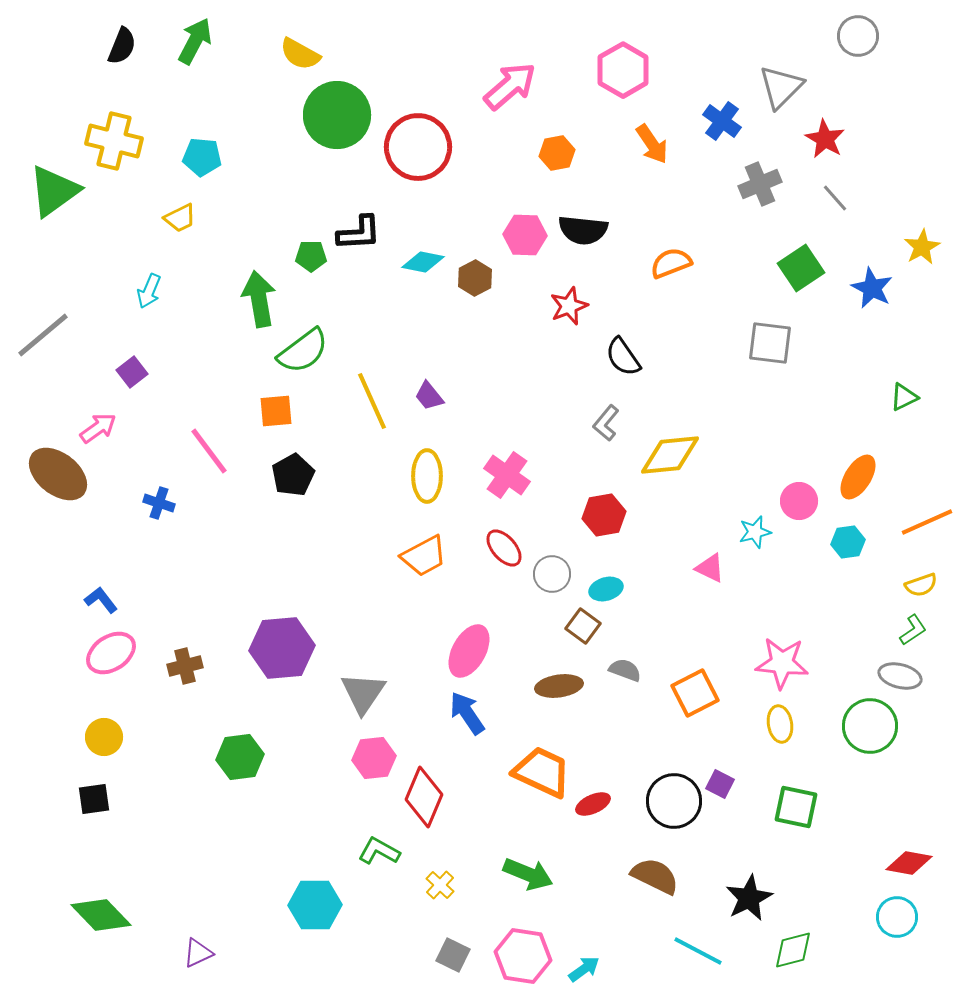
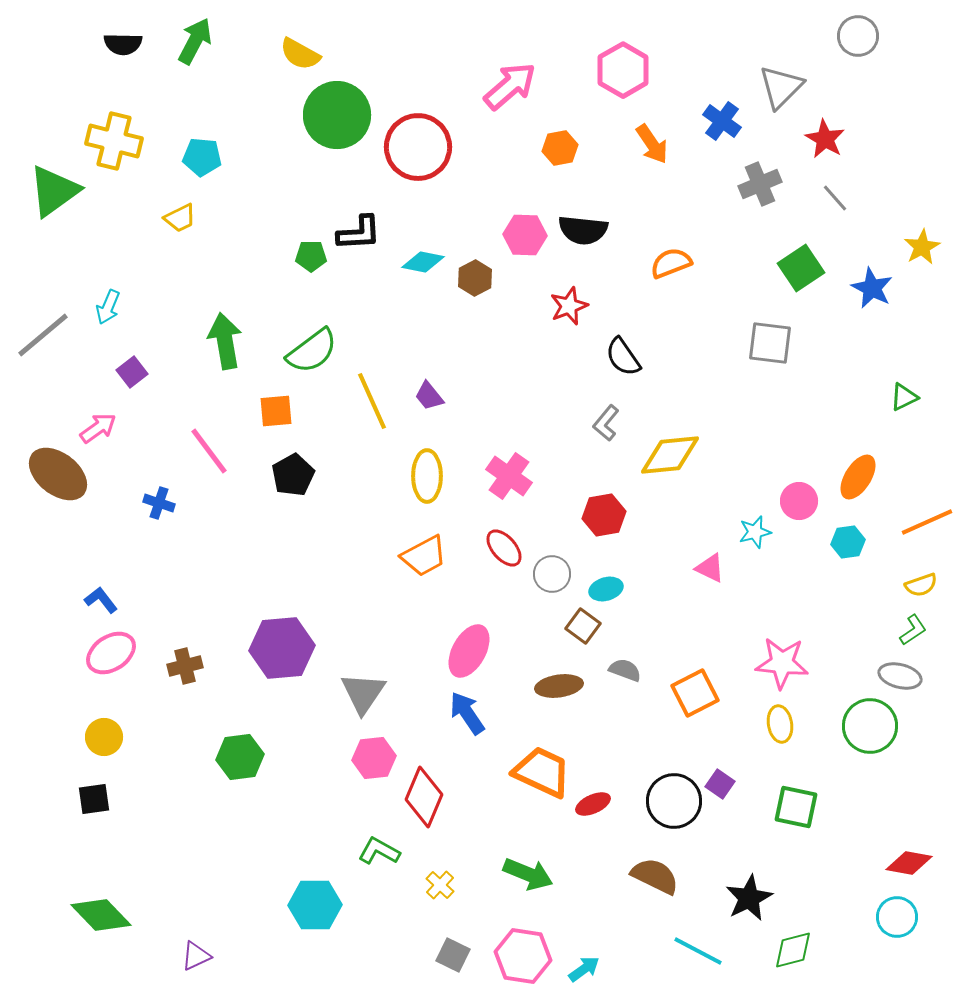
black semicircle at (122, 46): moved 1 px right, 2 px up; rotated 69 degrees clockwise
orange hexagon at (557, 153): moved 3 px right, 5 px up
cyan arrow at (149, 291): moved 41 px left, 16 px down
green arrow at (259, 299): moved 34 px left, 42 px down
green semicircle at (303, 351): moved 9 px right
pink cross at (507, 475): moved 2 px right, 1 px down
purple square at (720, 784): rotated 8 degrees clockwise
purple triangle at (198, 953): moved 2 px left, 3 px down
